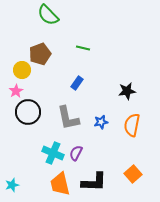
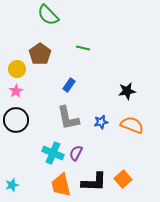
brown pentagon: rotated 15 degrees counterclockwise
yellow circle: moved 5 px left, 1 px up
blue rectangle: moved 8 px left, 2 px down
black circle: moved 12 px left, 8 px down
orange semicircle: rotated 100 degrees clockwise
orange square: moved 10 px left, 5 px down
orange trapezoid: moved 1 px right, 1 px down
